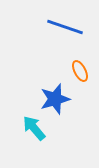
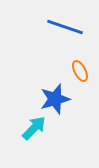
cyan arrow: rotated 84 degrees clockwise
